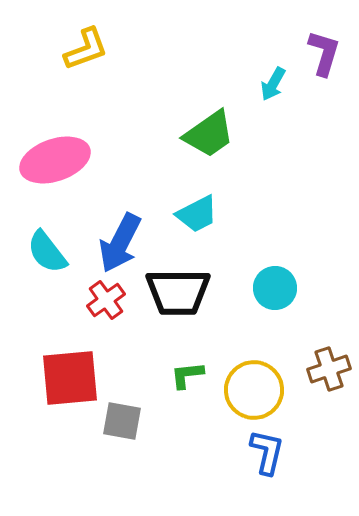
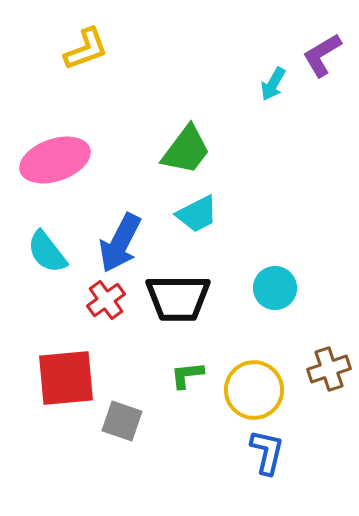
purple L-shape: moved 2 px left, 2 px down; rotated 138 degrees counterclockwise
green trapezoid: moved 23 px left, 16 px down; rotated 18 degrees counterclockwise
black trapezoid: moved 6 px down
red square: moved 4 px left
gray square: rotated 9 degrees clockwise
